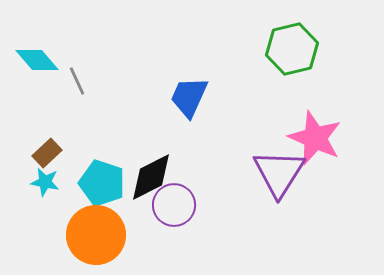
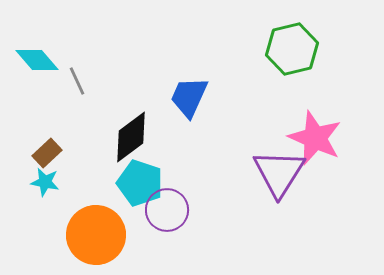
black diamond: moved 20 px left, 40 px up; rotated 10 degrees counterclockwise
cyan pentagon: moved 38 px right
purple circle: moved 7 px left, 5 px down
